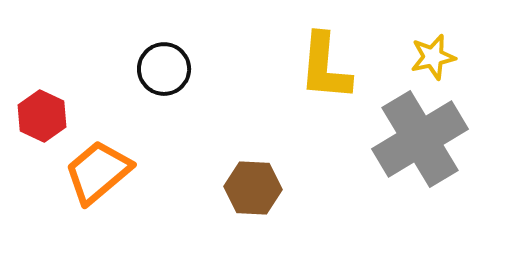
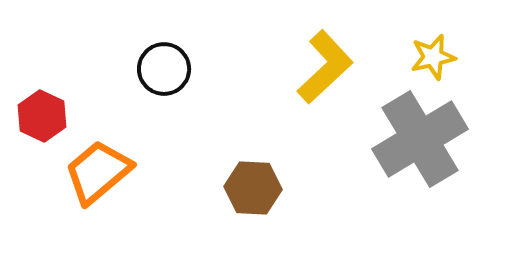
yellow L-shape: rotated 138 degrees counterclockwise
